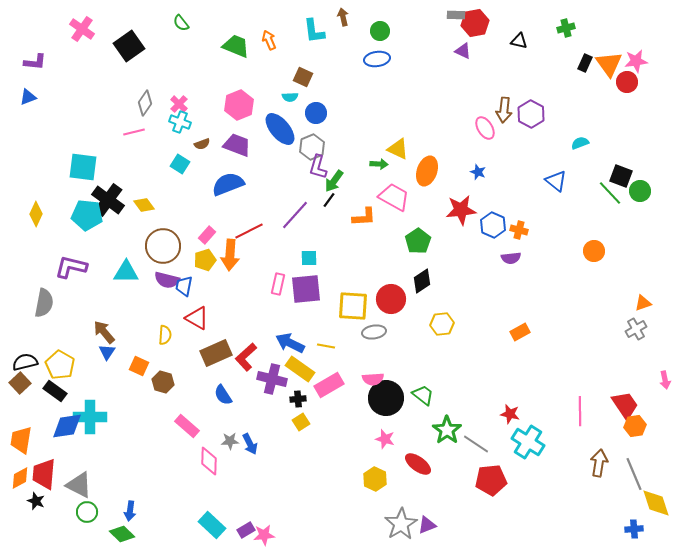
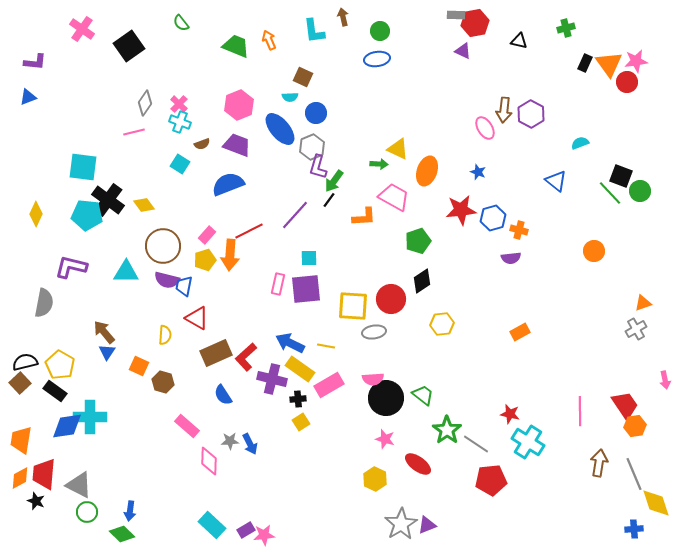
blue hexagon at (493, 225): moved 7 px up; rotated 20 degrees clockwise
green pentagon at (418, 241): rotated 15 degrees clockwise
